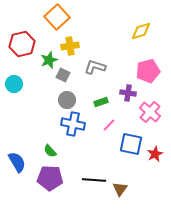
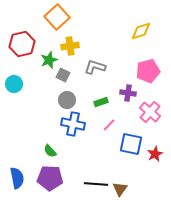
blue semicircle: moved 16 px down; rotated 20 degrees clockwise
black line: moved 2 px right, 4 px down
